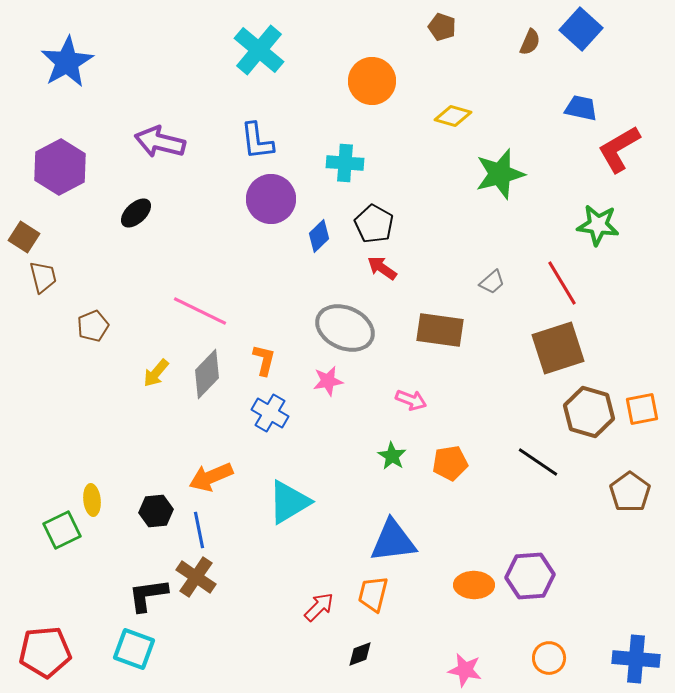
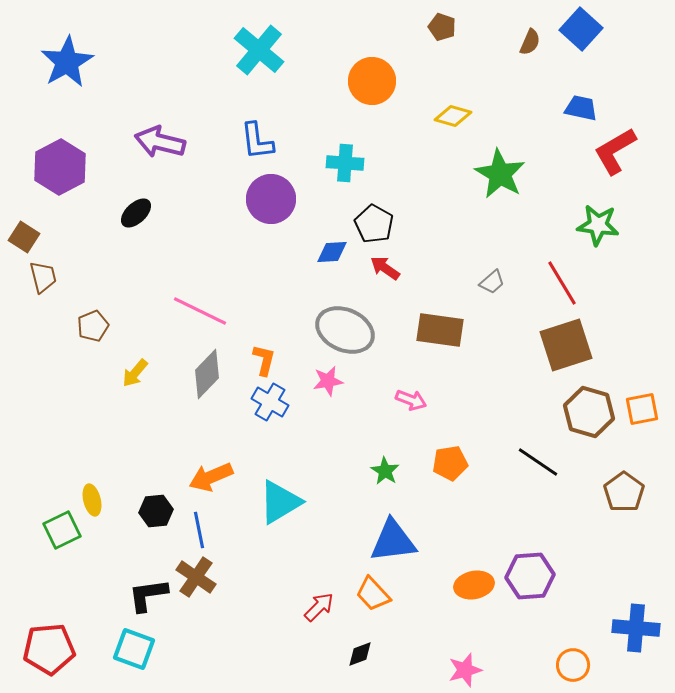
red L-shape at (619, 149): moved 4 px left, 2 px down
green star at (500, 174): rotated 27 degrees counterclockwise
blue diamond at (319, 236): moved 13 px right, 16 px down; rotated 40 degrees clockwise
red arrow at (382, 268): moved 3 px right
gray ellipse at (345, 328): moved 2 px down
brown square at (558, 348): moved 8 px right, 3 px up
yellow arrow at (156, 373): moved 21 px left
blue cross at (270, 413): moved 11 px up
green star at (392, 456): moved 7 px left, 15 px down
brown pentagon at (630, 492): moved 6 px left
yellow ellipse at (92, 500): rotated 8 degrees counterclockwise
cyan triangle at (289, 502): moved 9 px left
orange ellipse at (474, 585): rotated 12 degrees counterclockwise
orange trapezoid at (373, 594): rotated 57 degrees counterclockwise
red pentagon at (45, 652): moved 4 px right, 3 px up
orange circle at (549, 658): moved 24 px right, 7 px down
blue cross at (636, 659): moved 31 px up
pink star at (465, 670): rotated 28 degrees counterclockwise
